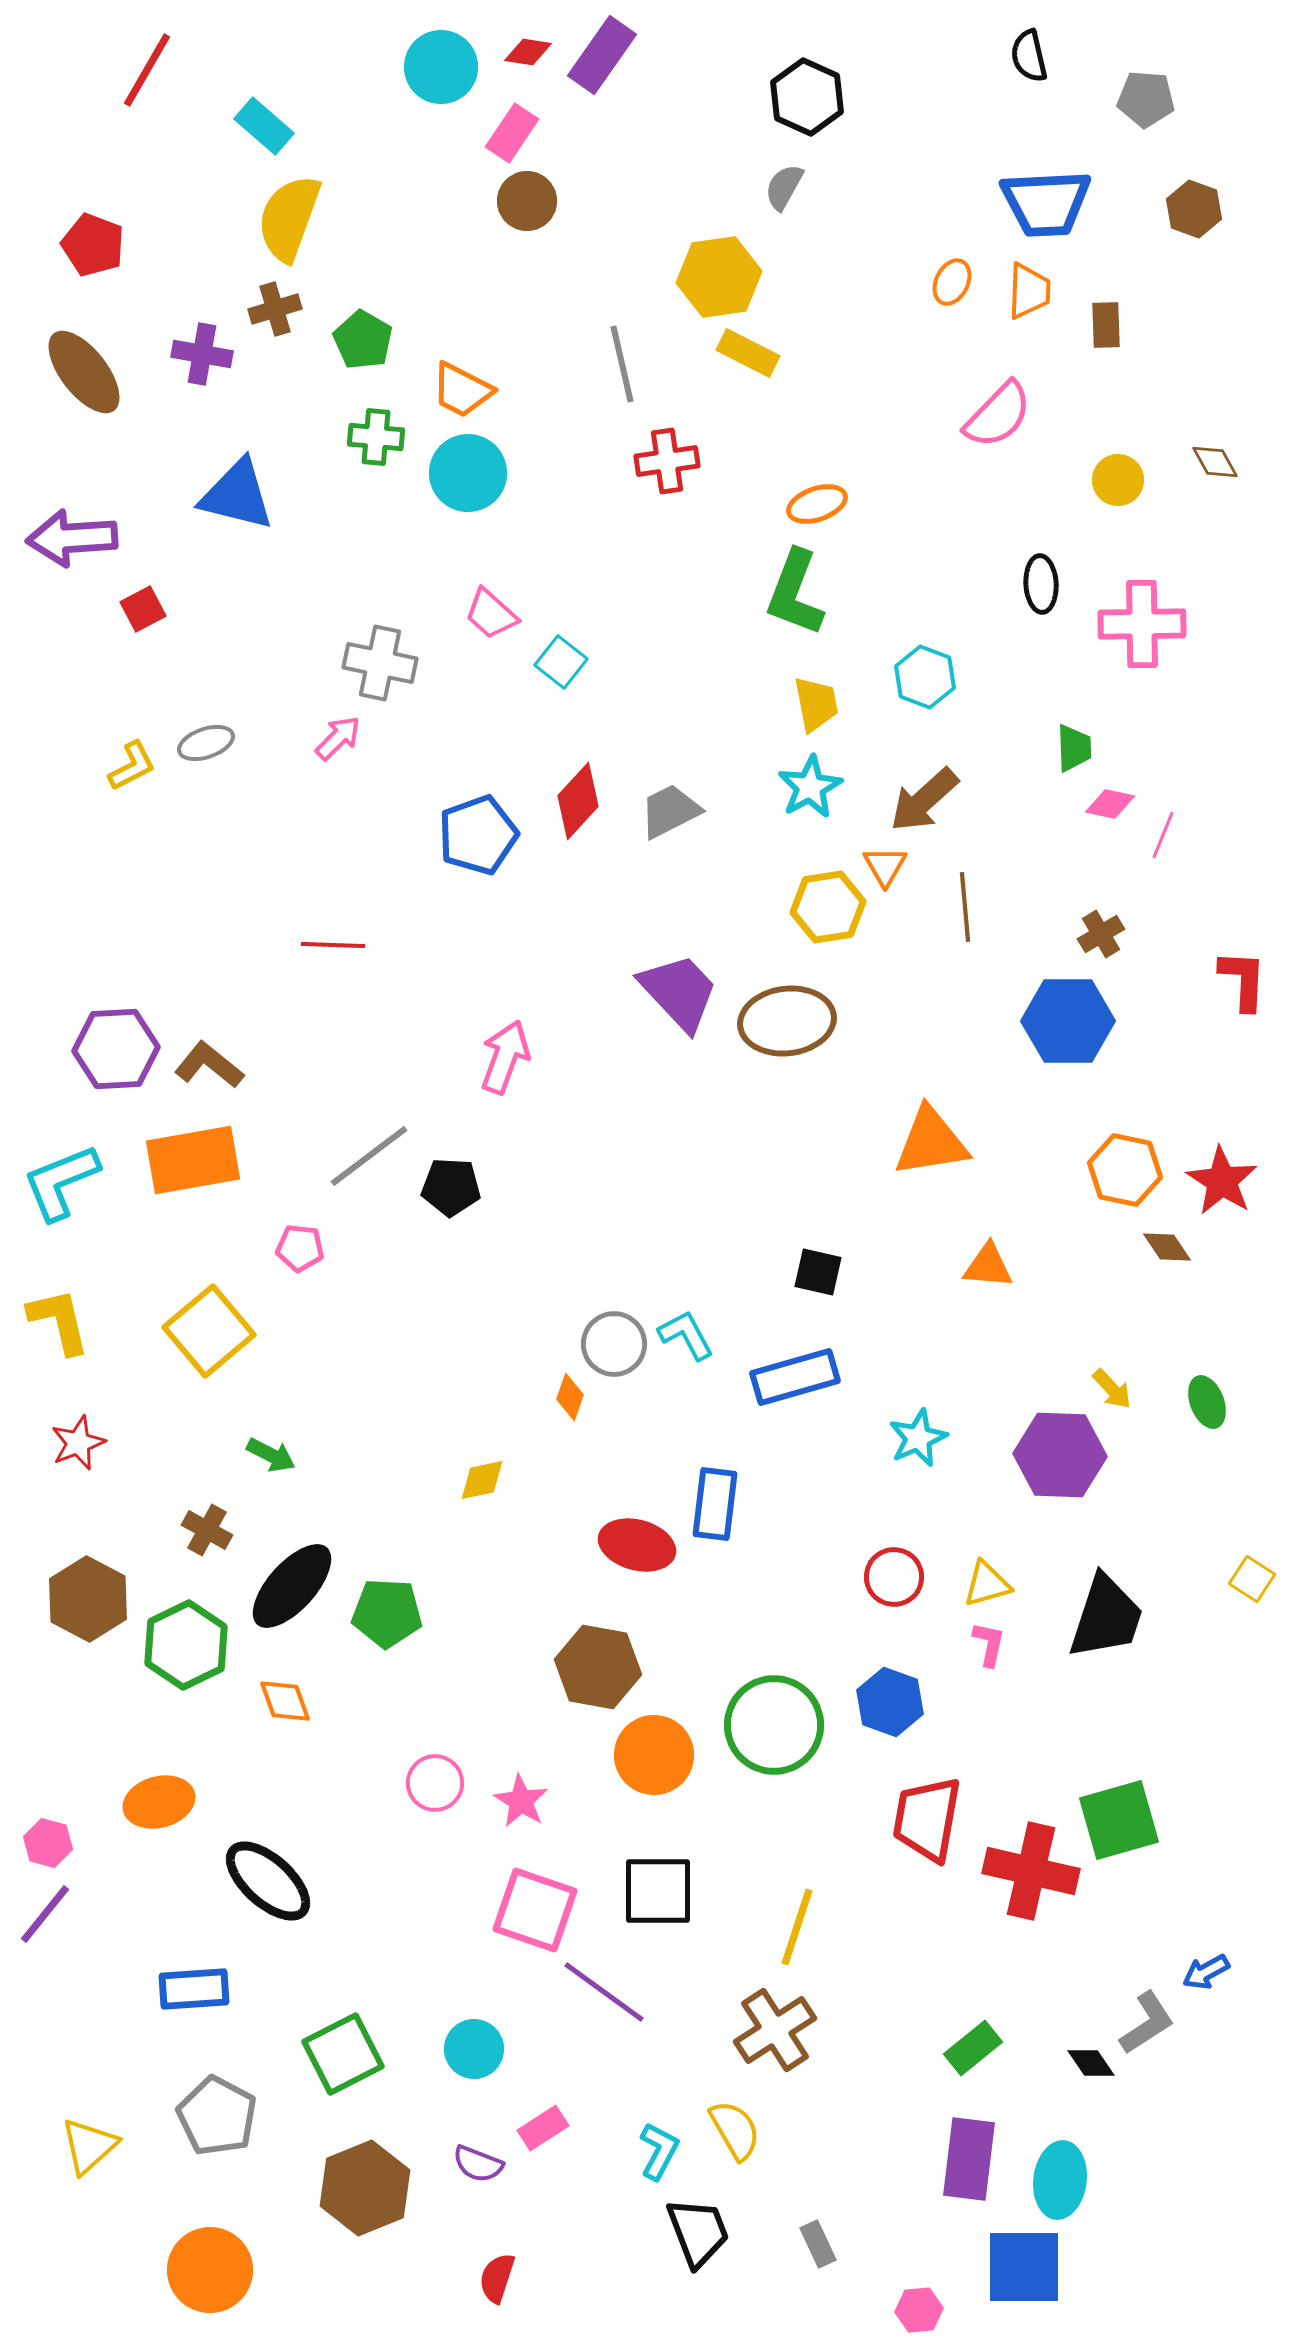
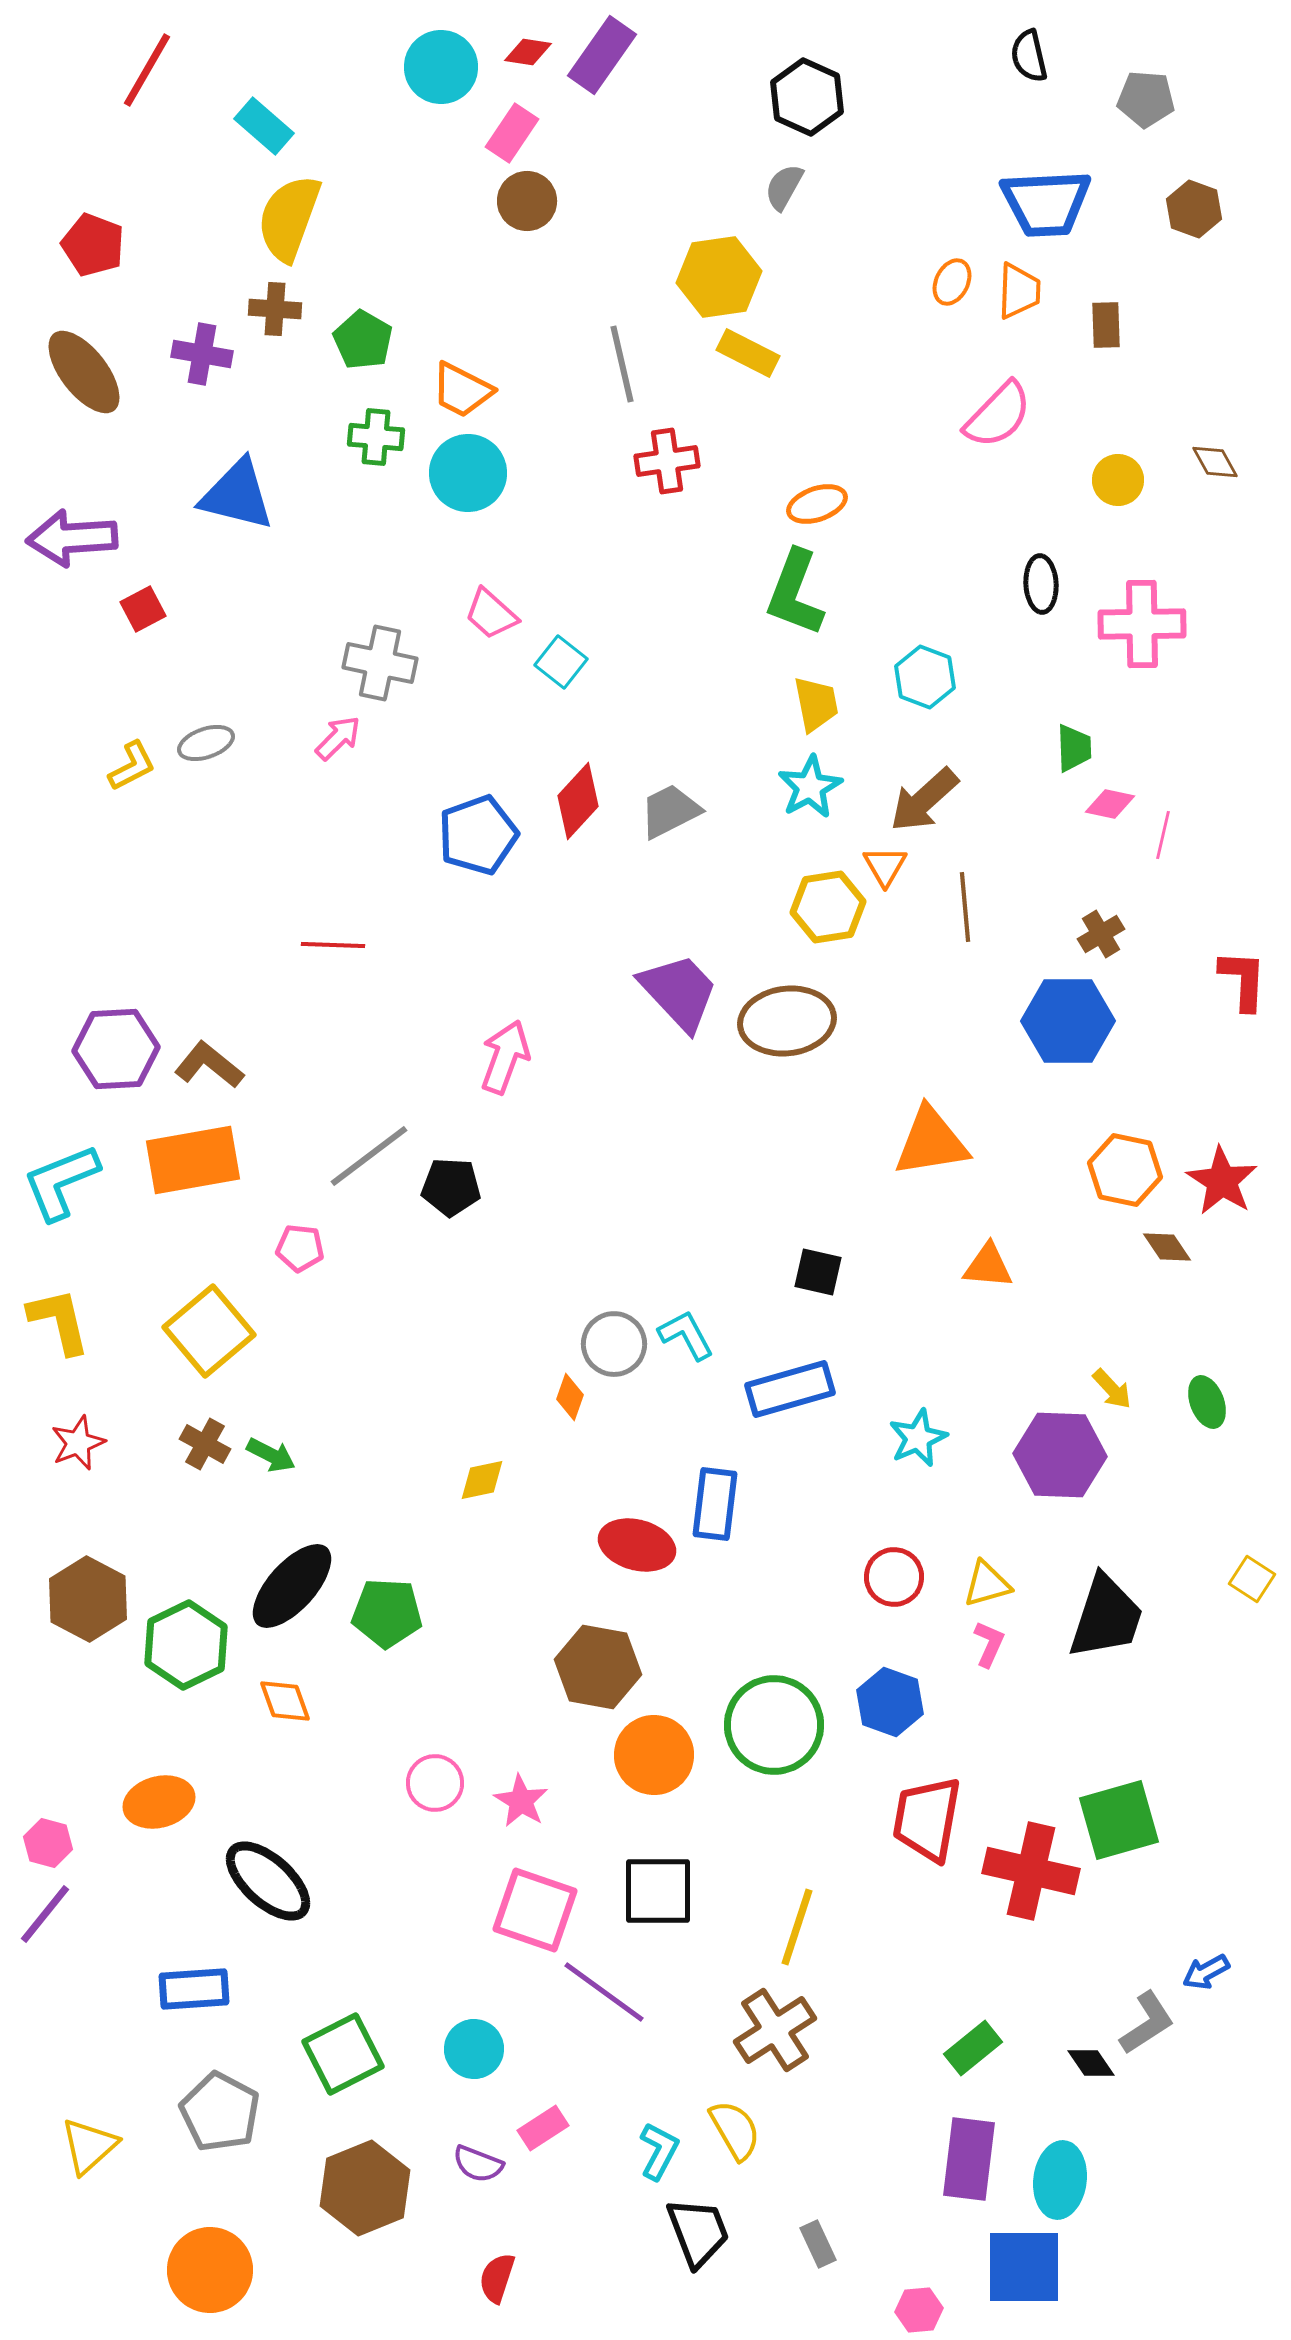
orange trapezoid at (1029, 291): moved 10 px left
brown cross at (275, 309): rotated 21 degrees clockwise
pink line at (1163, 835): rotated 9 degrees counterclockwise
blue rectangle at (795, 1377): moved 5 px left, 12 px down
brown cross at (207, 1530): moved 2 px left, 86 px up
pink L-shape at (989, 1644): rotated 12 degrees clockwise
gray pentagon at (217, 2116): moved 3 px right, 4 px up
